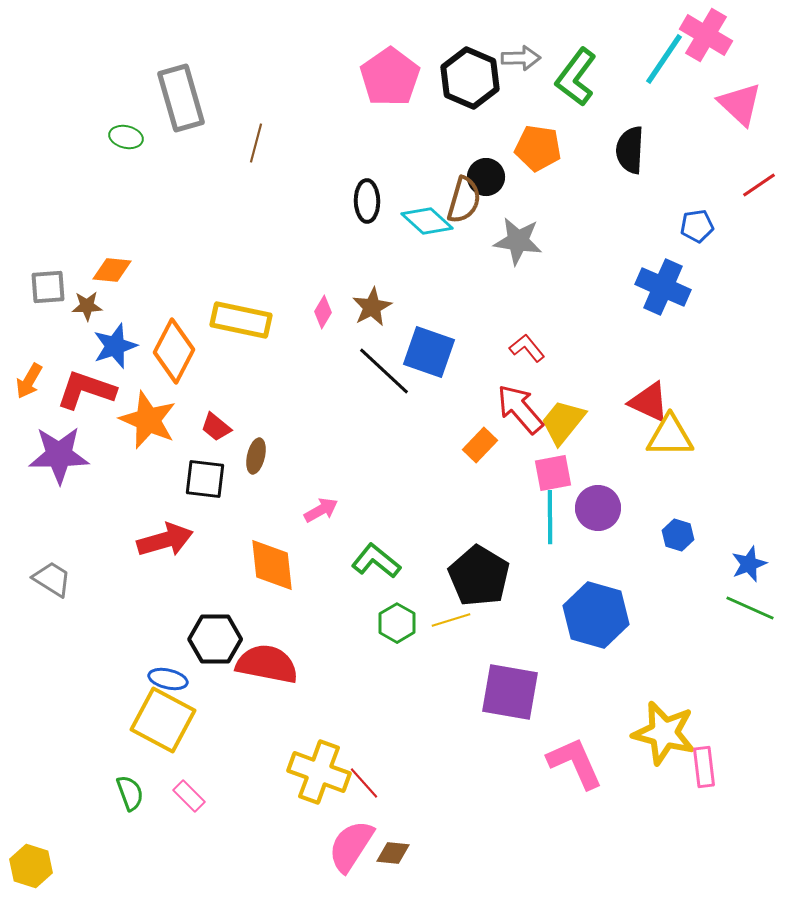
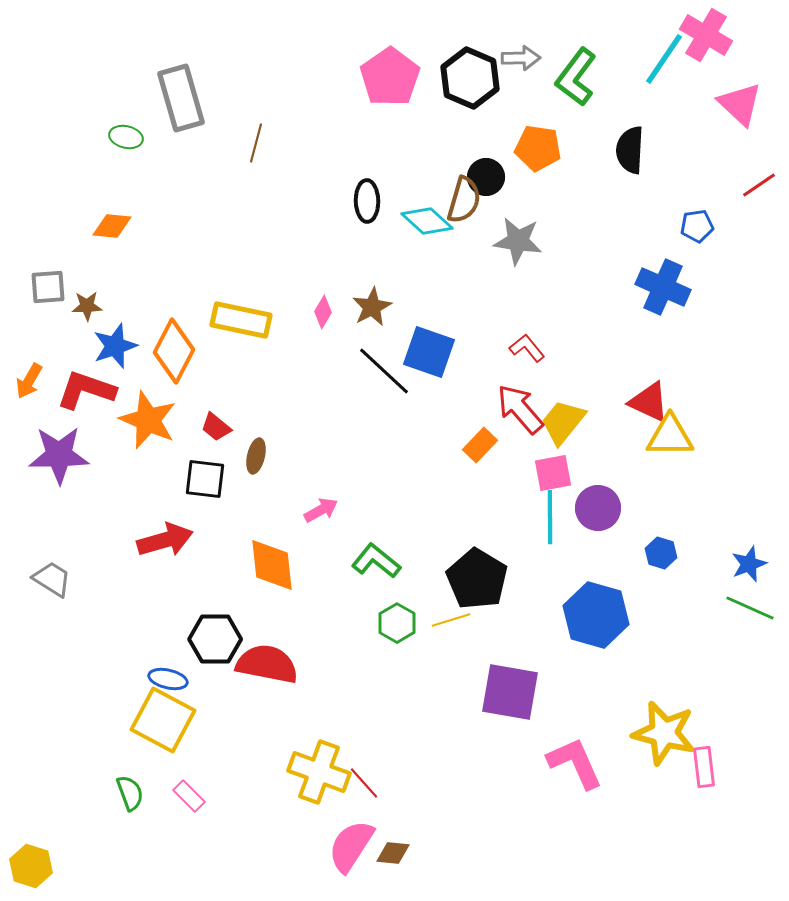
orange diamond at (112, 270): moved 44 px up
blue hexagon at (678, 535): moved 17 px left, 18 px down
black pentagon at (479, 576): moved 2 px left, 3 px down
